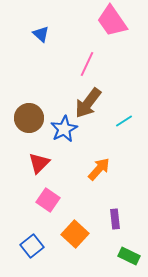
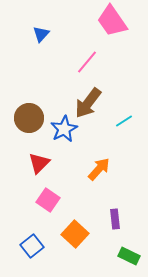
blue triangle: rotated 30 degrees clockwise
pink line: moved 2 px up; rotated 15 degrees clockwise
